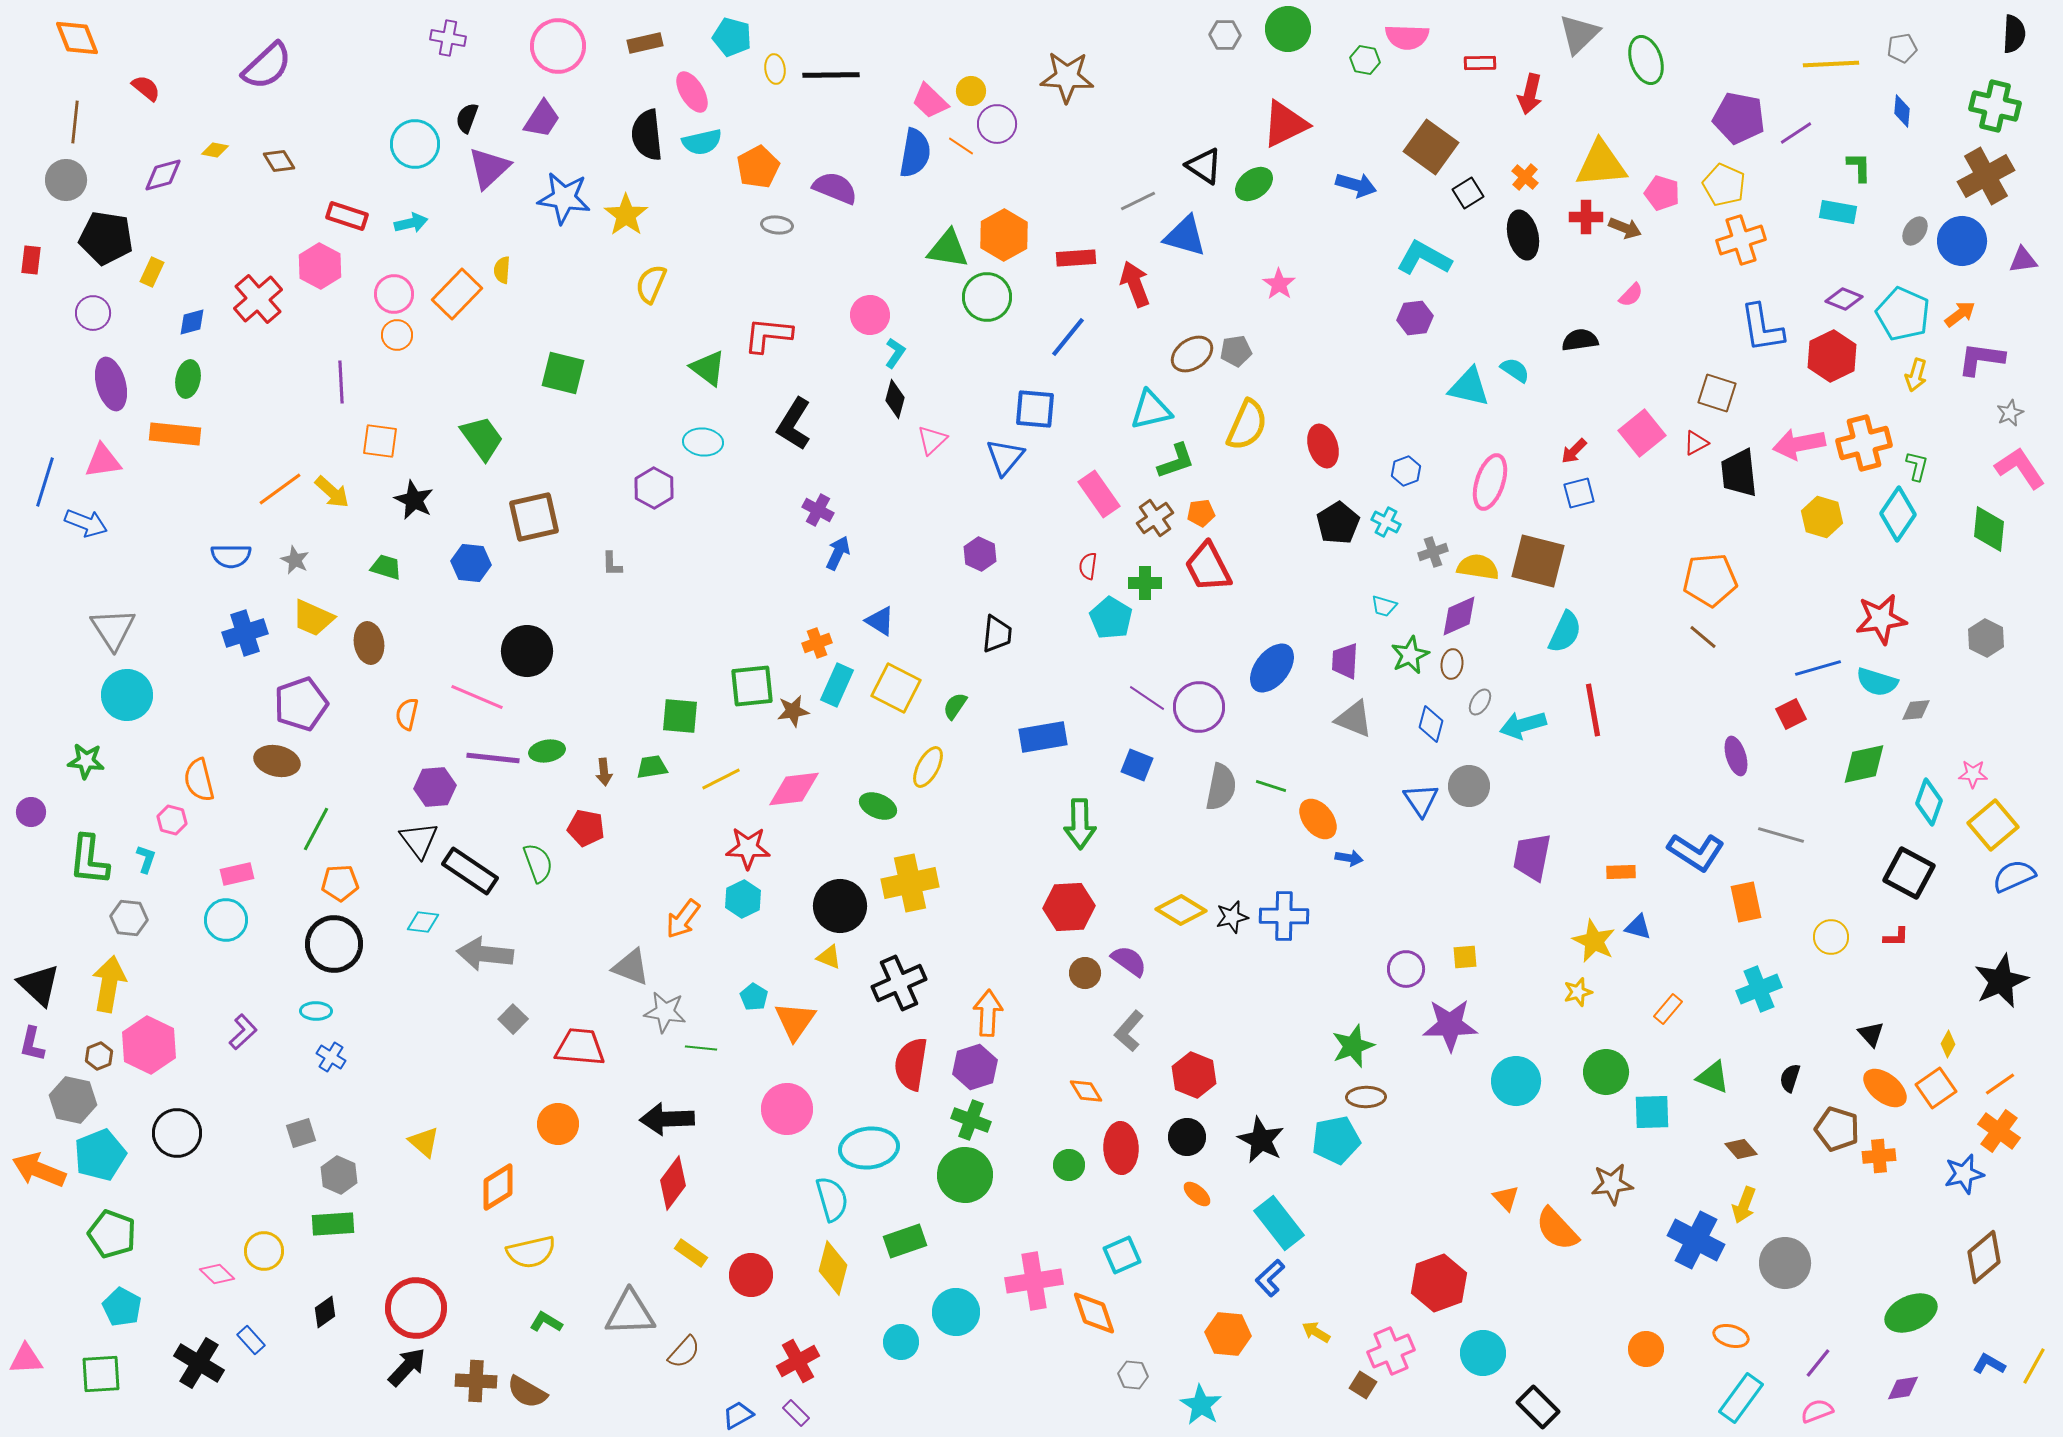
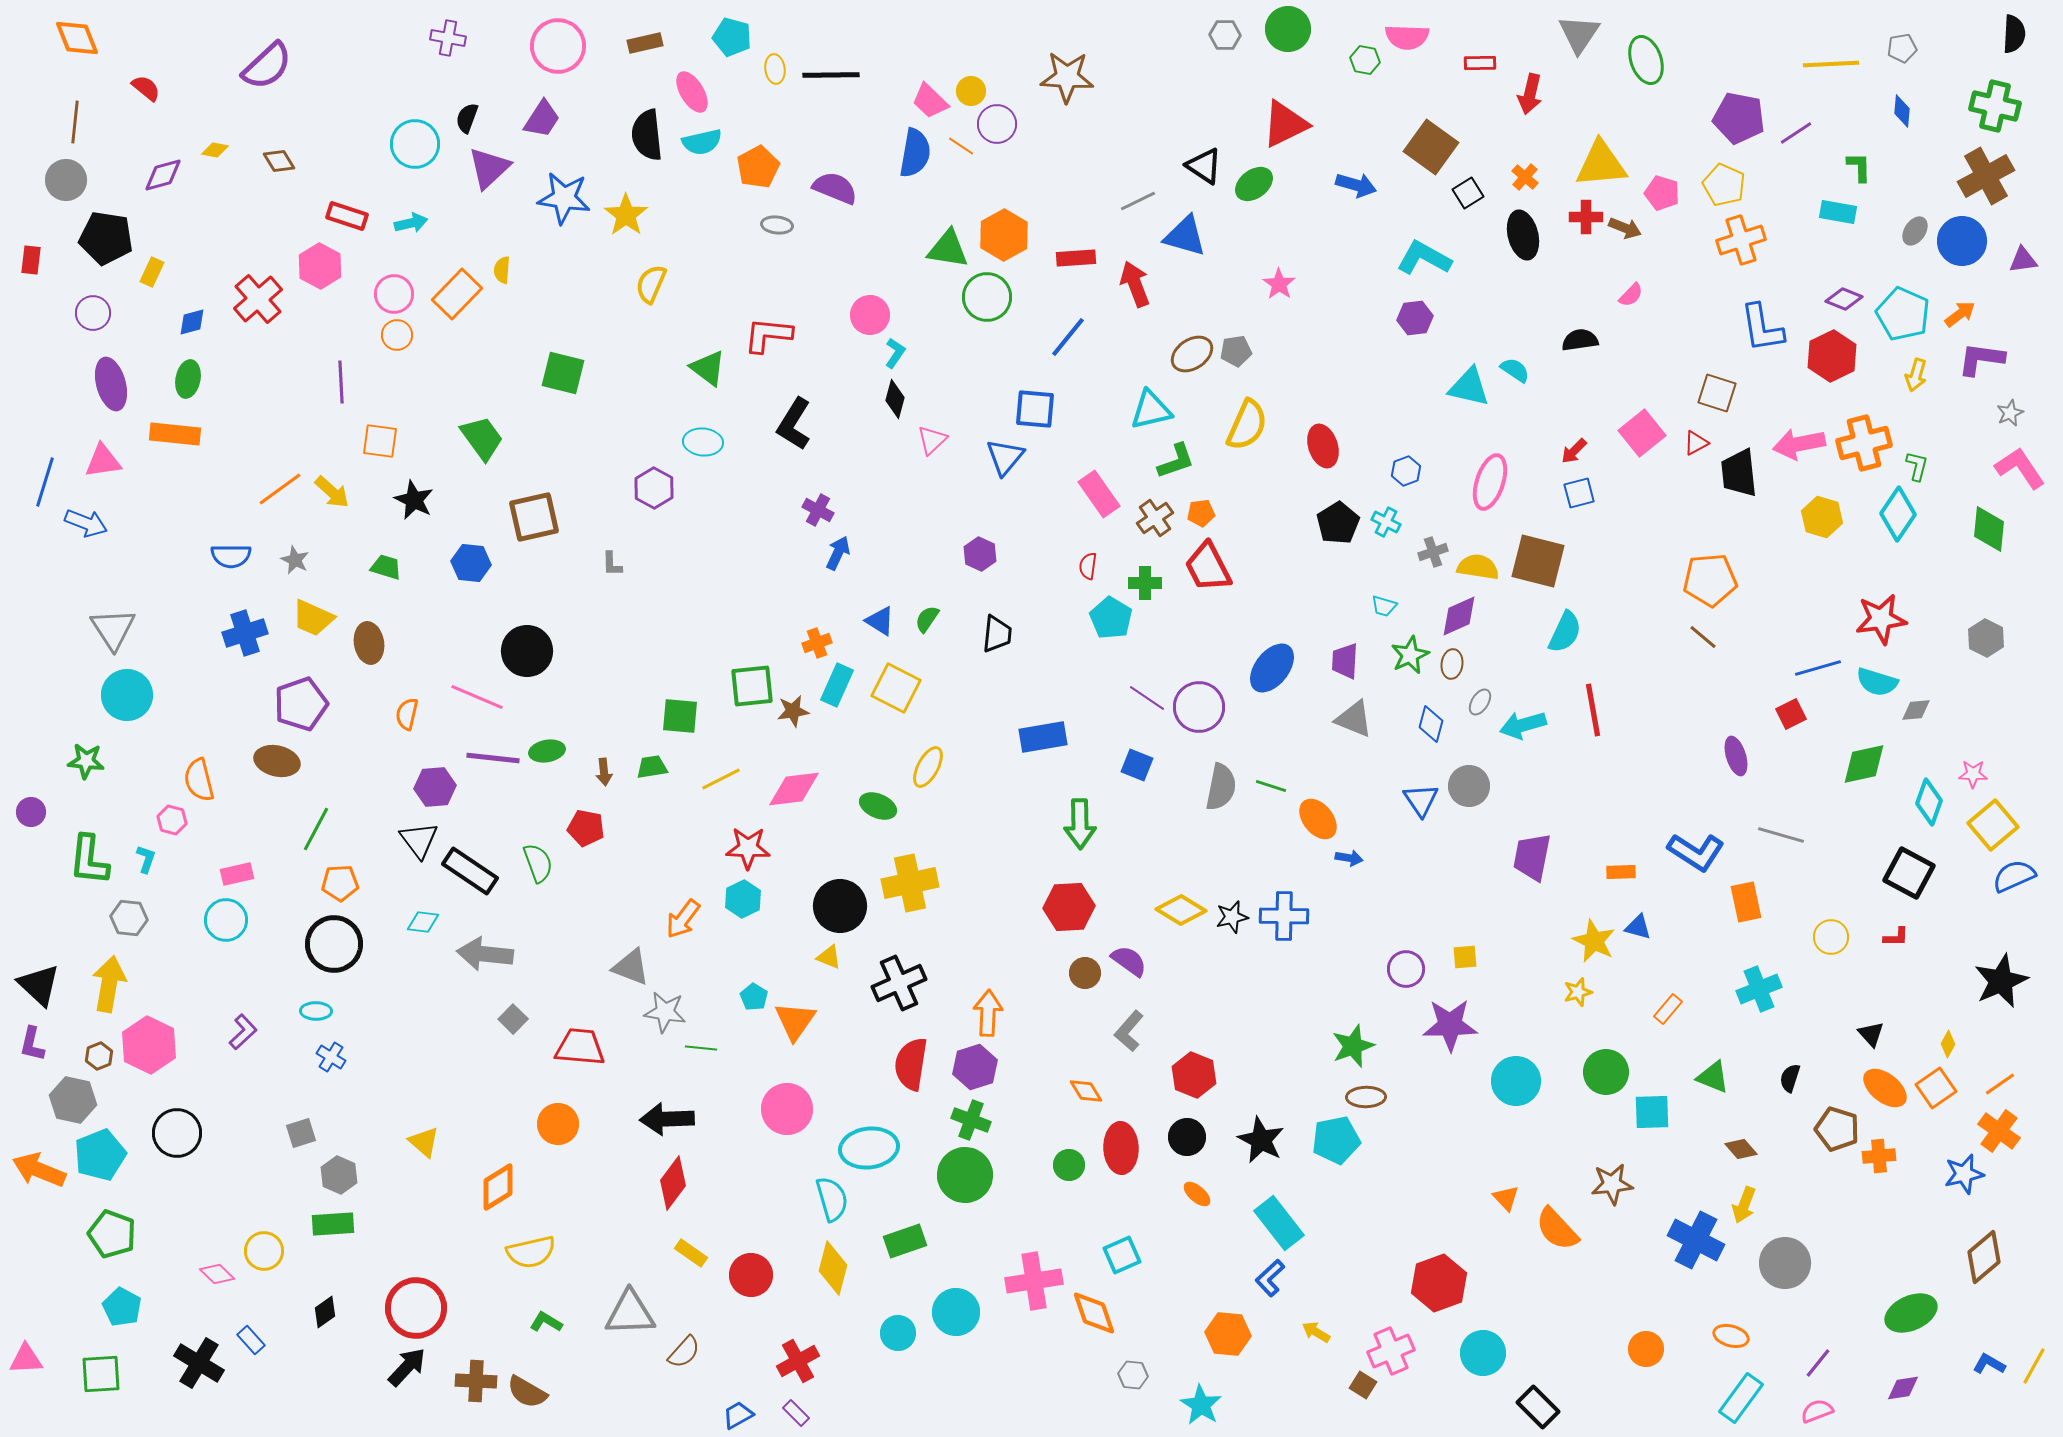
gray triangle at (1579, 34): rotated 12 degrees counterclockwise
green semicircle at (955, 706): moved 28 px left, 87 px up
cyan circle at (901, 1342): moved 3 px left, 9 px up
